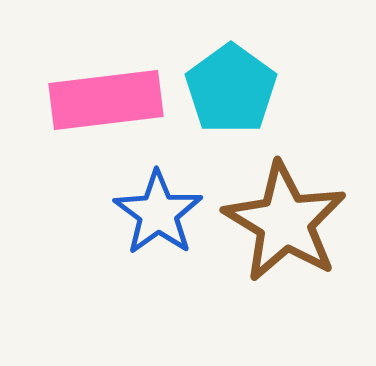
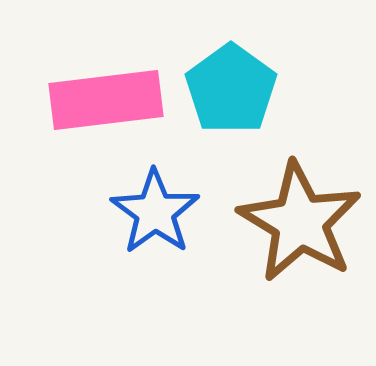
blue star: moved 3 px left, 1 px up
brown star: moved 15 px right
